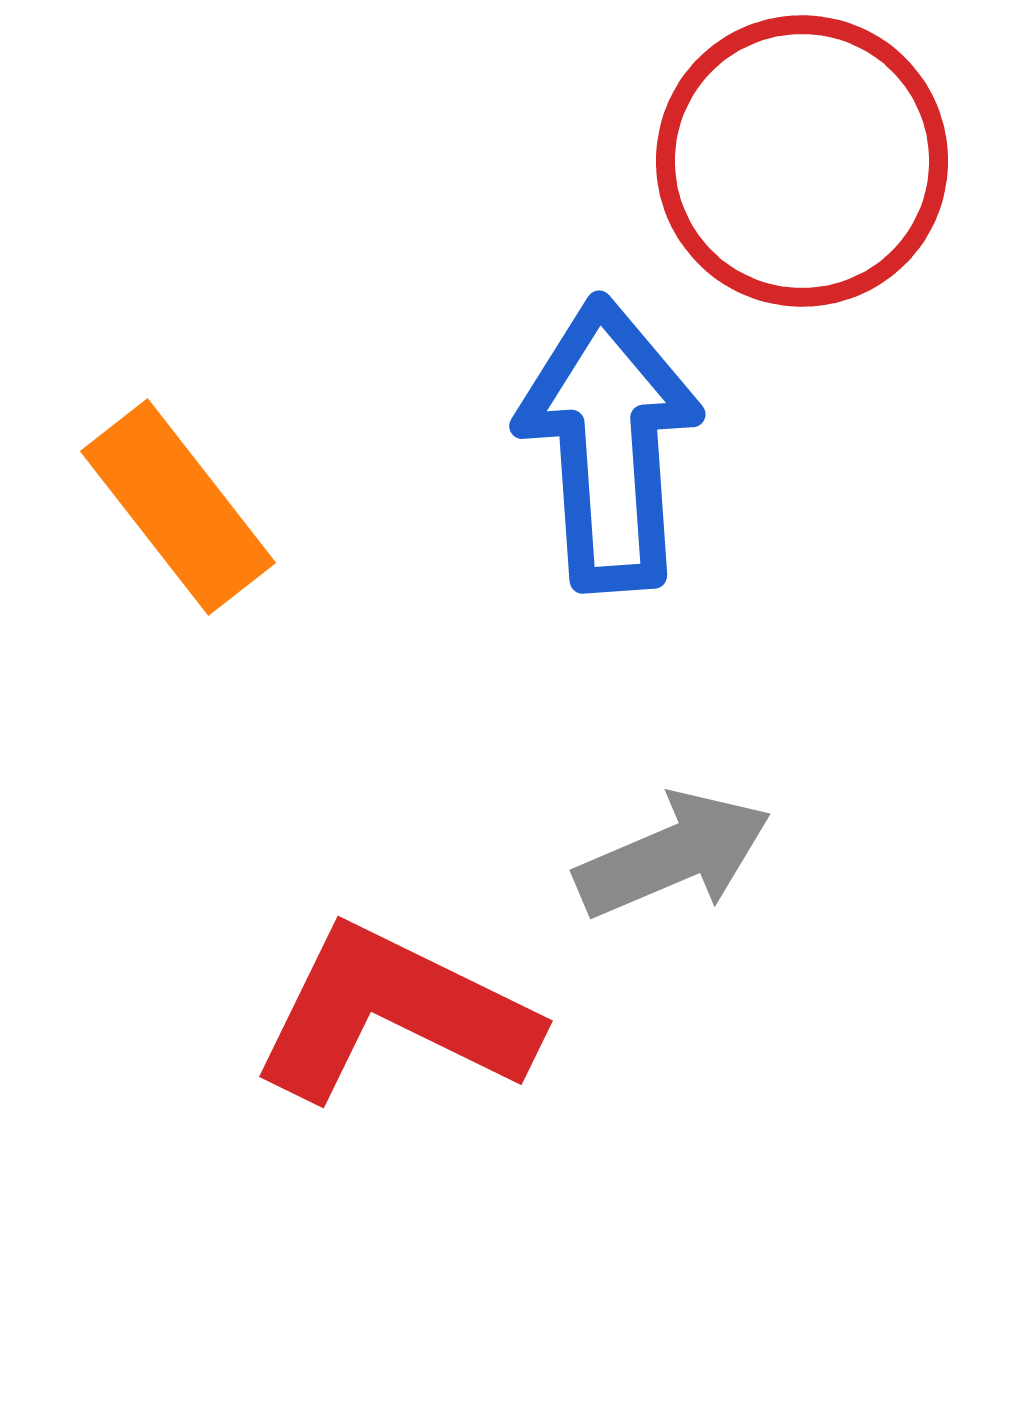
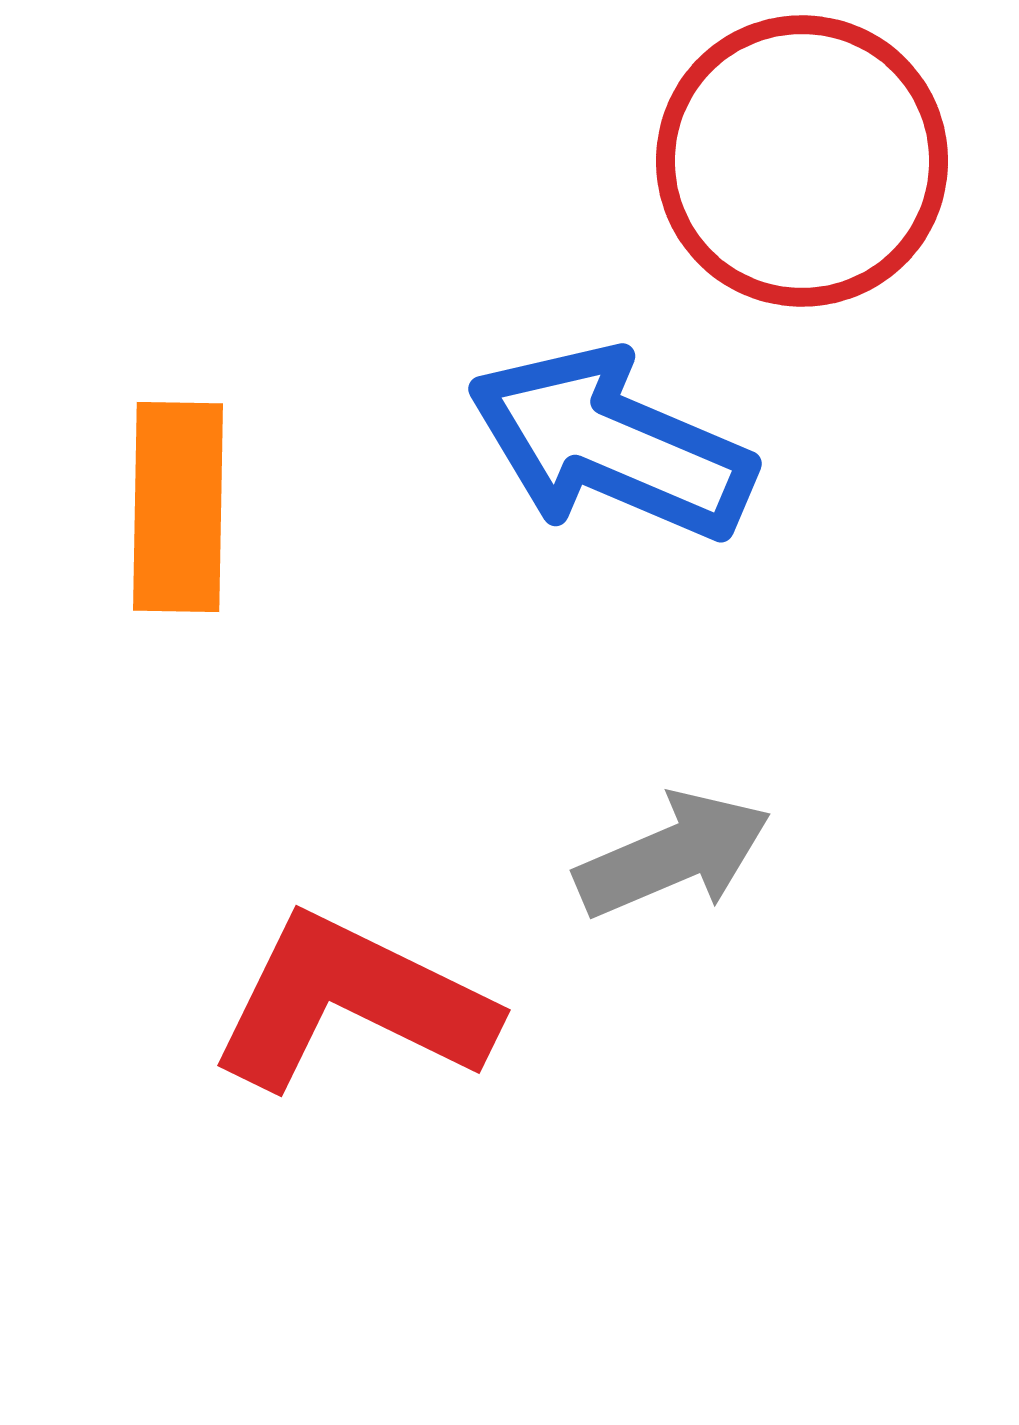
blue arrow: moved 2 px right; rotated 63 degrees counterclockwise
orange rectangle: rotated 39 degrees clockwise
red L-shape: moved 42 px left, 11 px up
